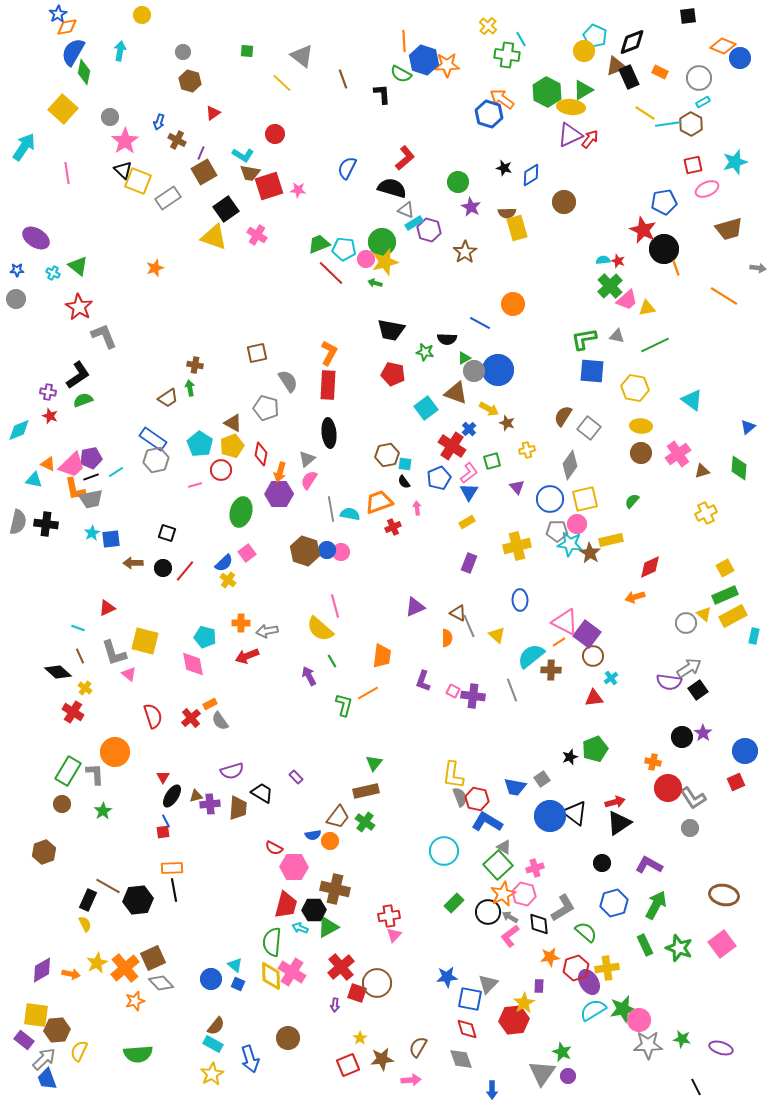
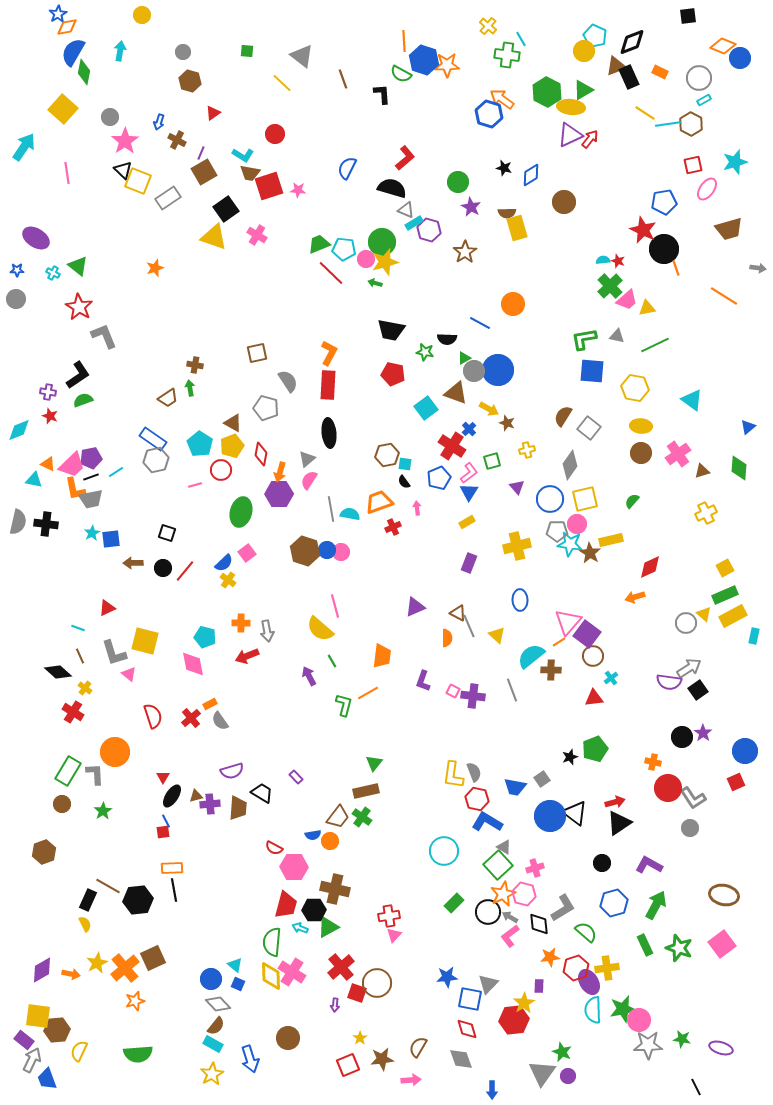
cyan rectangle at (703, 102): moved 1 px right, 2 px up
pink ellipse at (707, 189): rotated 30 degrees counterclockwise
pink triangle at (565, 622): moved 3 px right; rotated 44 degrees clockwise
gray arrow at (267, 631): rotated 90 degrees counterclockwise
gray semicircle at (460, 797): moved 14 px right, 25 px up
green cross at (365, 822): moved 3 px left, 5 px up
gray diamond at (161, 983): moved 57 px right, 21 px down
cyan semicircle at (593, 1010): rotated 60 degrees counterclockwise
yellow square at (36, 1015): moved 2 px right, 1 px down
gray arrow at (44, 1059): moved 12 px left, 1 px down; rotated 20 degrees counterclockwise
